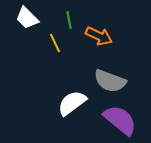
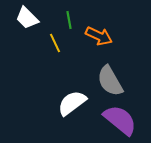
gray semicircle: rotated 40 degrees clockwise
